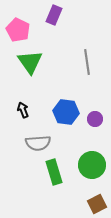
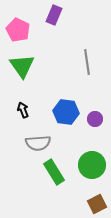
green triangle: moved 8 px left, 4 px down
green rectangle: rotated 15 degrees counterclockwise
